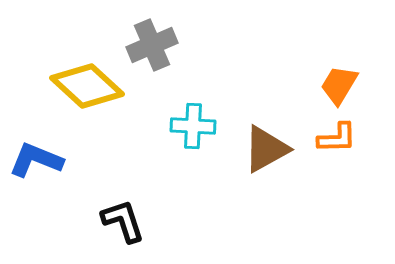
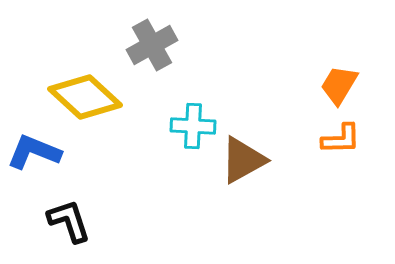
gray cross: rotated 6 degrees counterclockwise
yellow diamond: moved 2 px left, 11 px down
orange L-shape: moved 4 px right, 1 px down
brown triangle: moved 23 px left, 11 px down
blue L-shape: moved 2 px left, 8 px up
black L-shape: moved 54 px left
